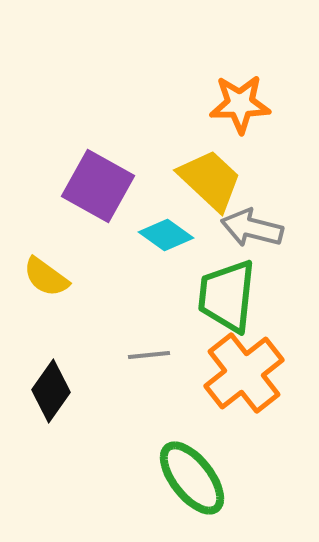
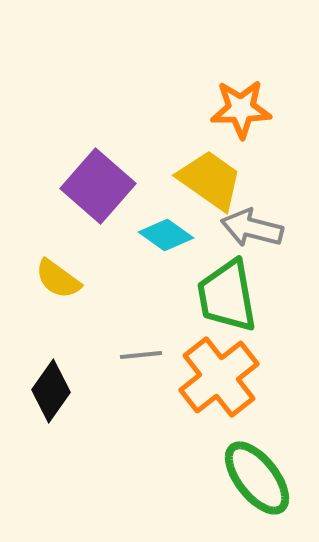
orange star: moved 1 px right, 5 px down
yellow trapezoid: rotated 8 degrees counterclockwise
purple square: rotated 12 degrees clockwise
yellow semicircle: moved 12 px right, 2 px down
green trapezoid: rotated 16 degrees counterclockwise
gray line: moved 8 px left
orange cross: moved 25 px left, 4 px down
green ellipse: moved 65 px right
